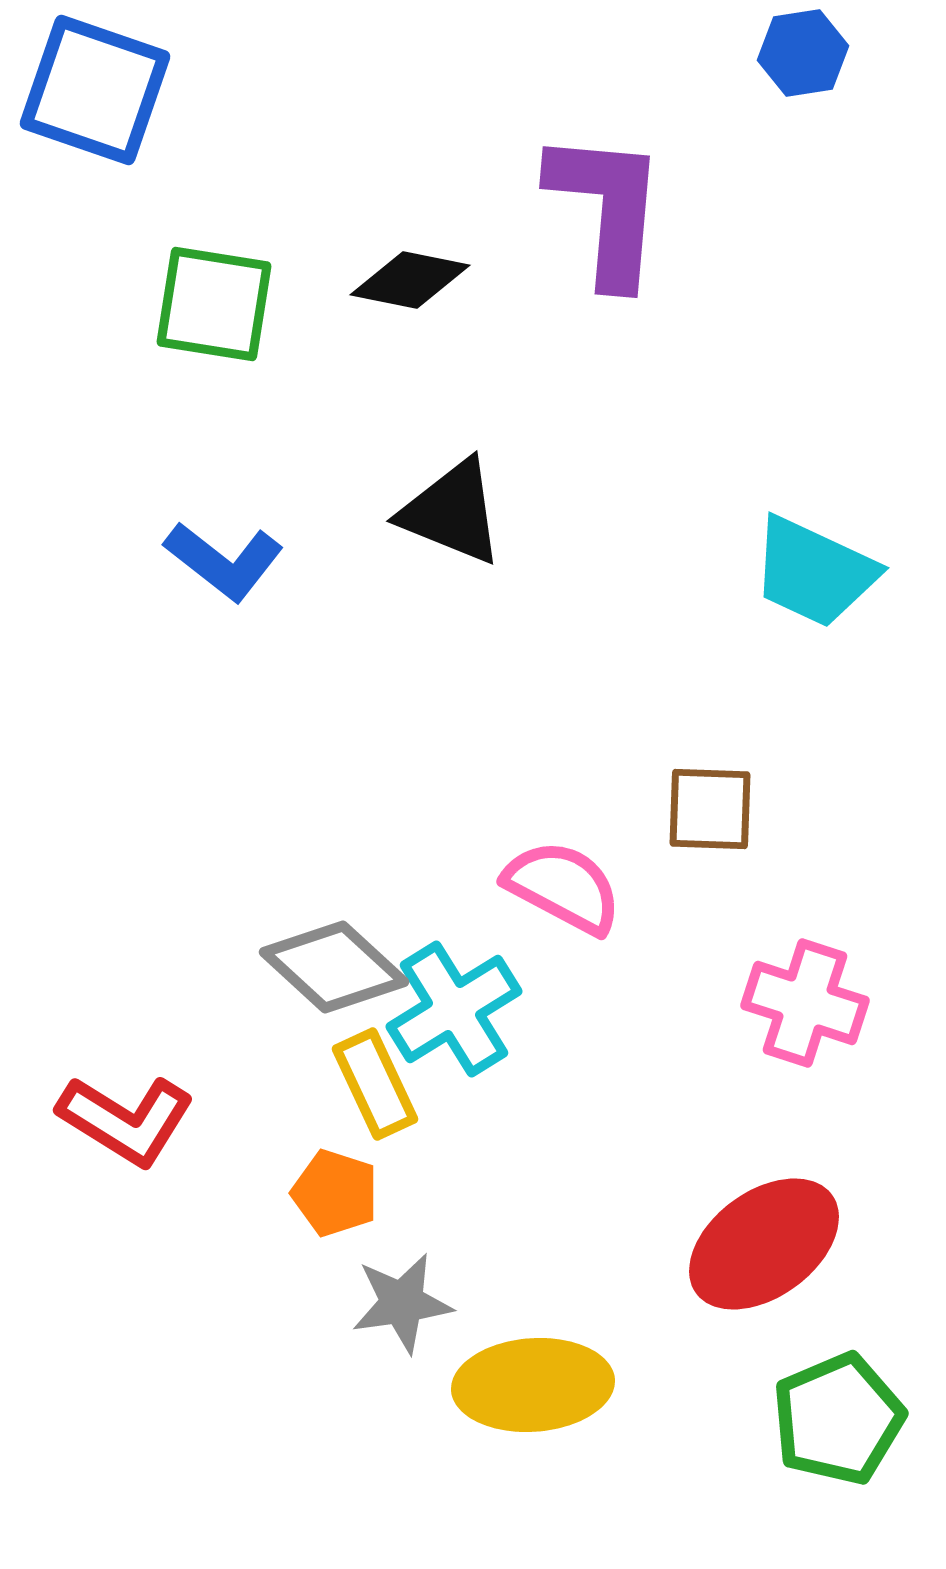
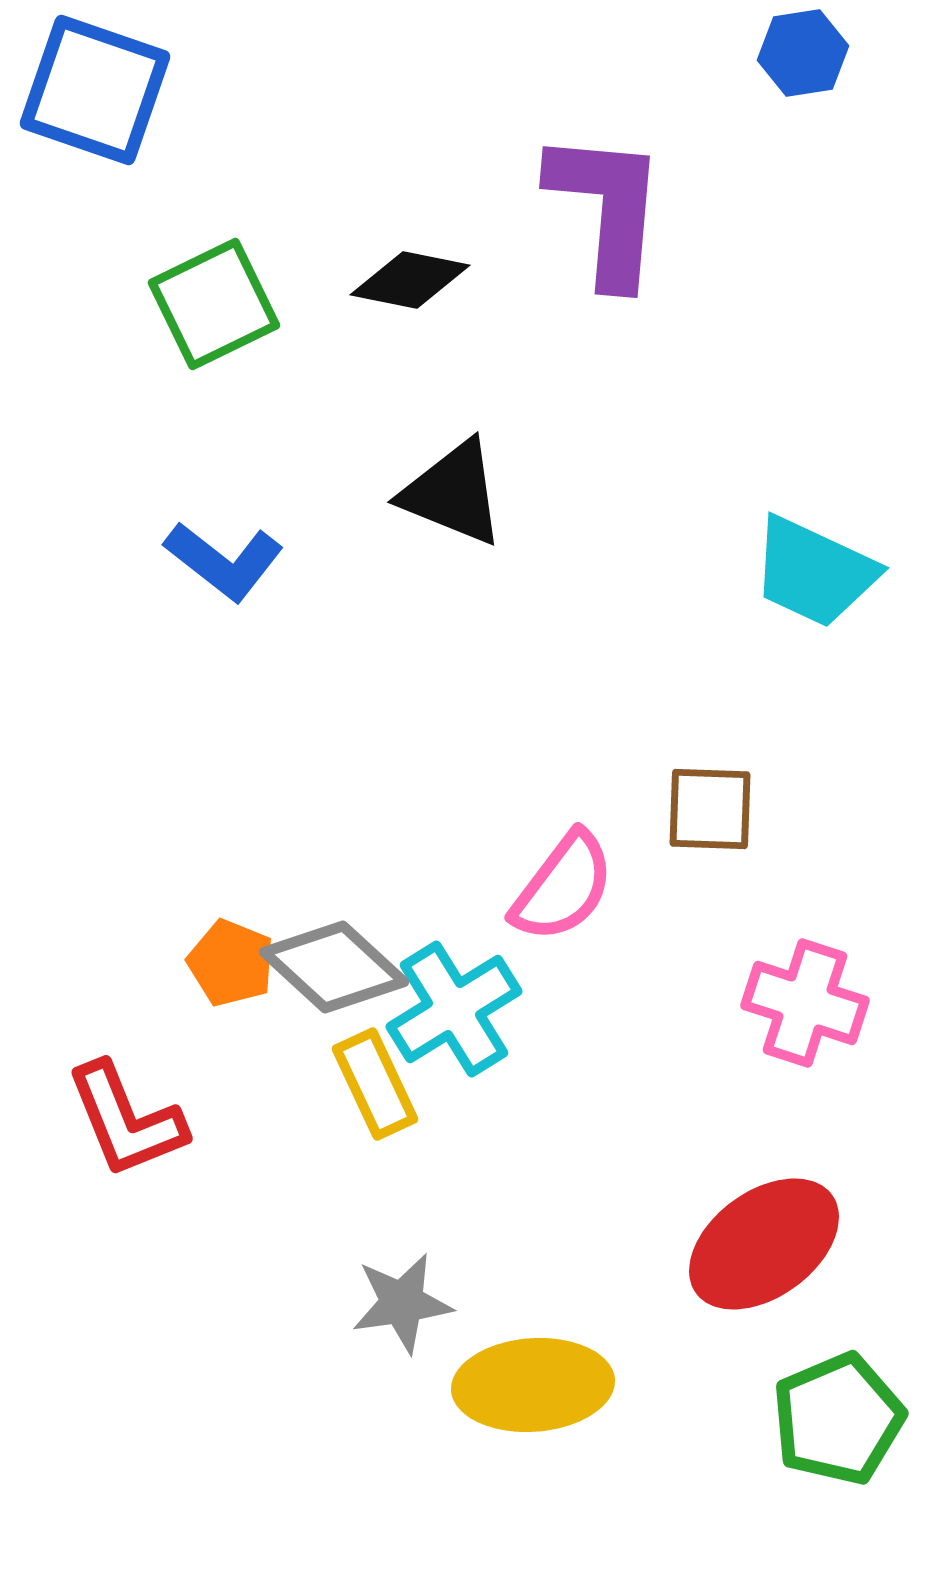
green square: rotated 35 degrees counterclockwise
black triangle: moved 1 px right, 19 px up
pink semicircle: rotated 99 degrees clockwise
red L-shape: rotated 36 degrees clockwise
orange pentagon: moved 104 px left, 230 px up; rotated 4 degrees clockwise
